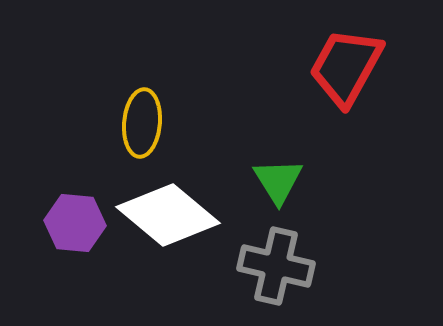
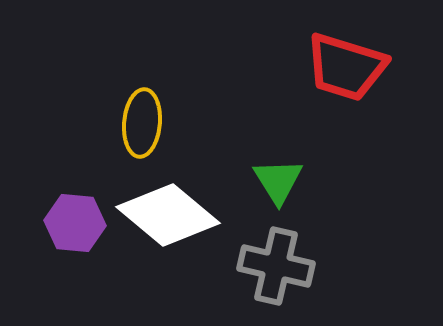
red trapezoid: rotated 102 degrees counterclockwise
